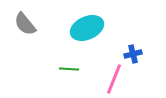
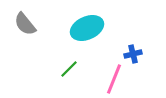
green line: rotated 48 degrees counterclockwise
